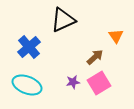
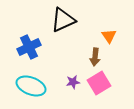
orange triangle: moved 7 px left
blue cross: rotated 15 degrees clockwise
brown arrow: rotated 138 degrees clockwise
cyan ellipse: moved 4 px right, 1 px down
